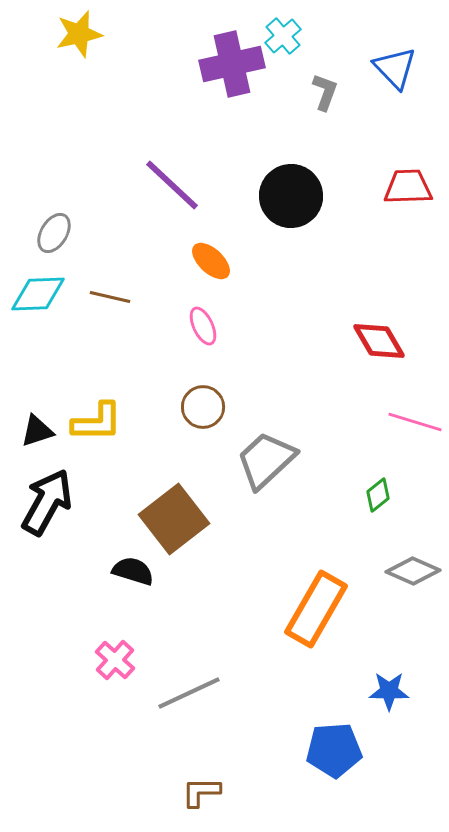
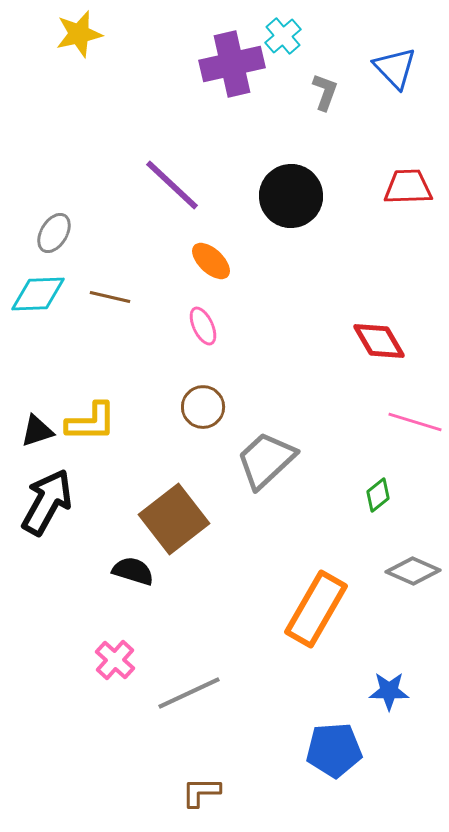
yellow L-shape: moved 6 px left
